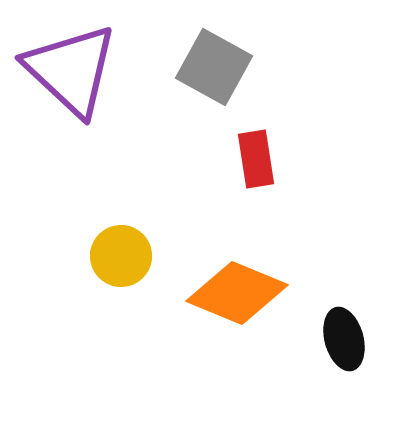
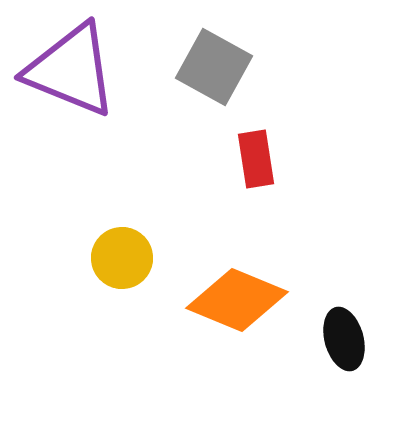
purple triangle: rotated 21 degrees counterclockwise
yellow circle: moved 1 px right, 2 px down
orange diamond: moved 7 px down
